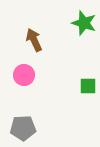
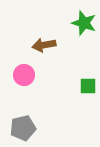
brown arrow: moved 10 px right, 5 px down; rotated 75 degrees counterclockwise
gray pentagon: rotated 10 degrees counterclockwise
